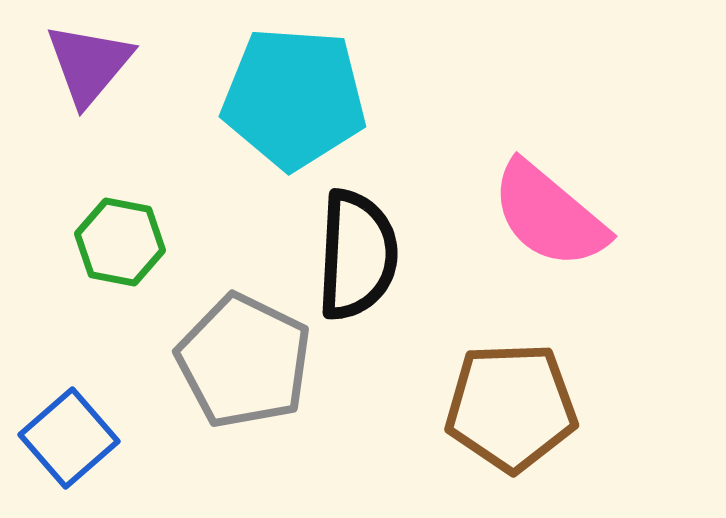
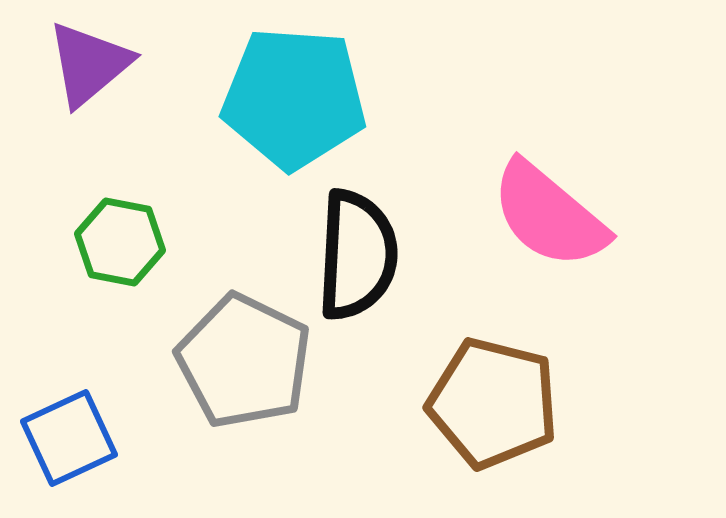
purple triangle: rotated 10 degrees clockwise
brown pentagon: moved 18 px left, 4 px up; rotated 16 degrees clockwise
blue square: rotated 16 degrees clockwise
